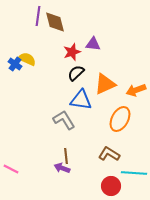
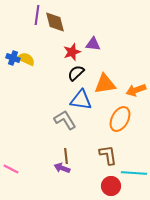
purple line: moved 1 px left, 1 px up
yellow semicircle: moved 1 px left
blue cross: moved 2 px left, 6 px up; rotated 16 degrees counterclockwise
orange triangle: rotated 15 degrees clockwise
gray L-shape: moved 1 px right
brown L-shape: moved 1 px left, 1 px down; rotated 50 degrees clockwise
